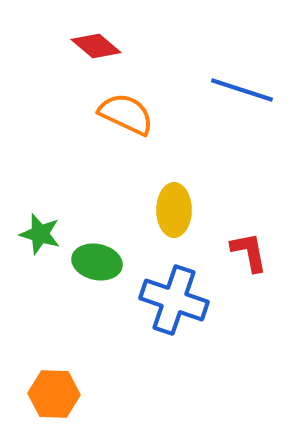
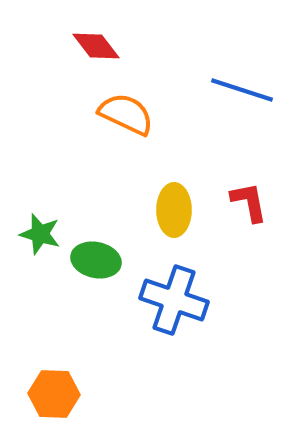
red diamond: rotated 12 degrees clockwise
red L-shape: moved 50 px up
green ellipse: moved 1 px left, 2 px up
